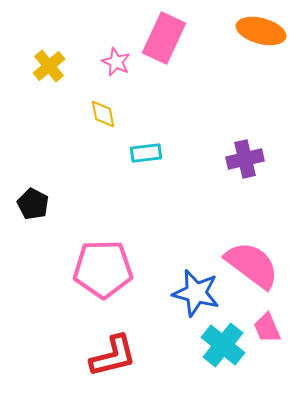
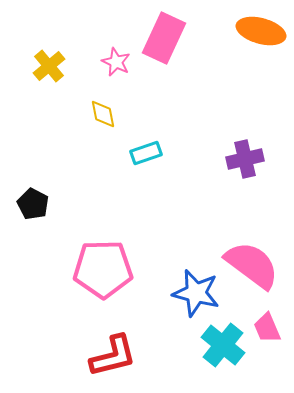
cyan rectangle: rotated 12 degrees counterclockwise
